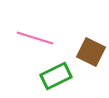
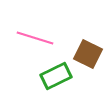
brown square: moved 3 px left, 2 px down
